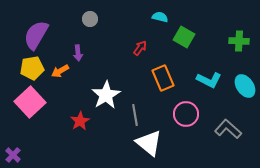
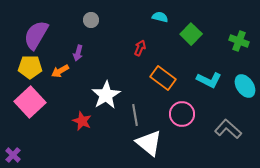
gray circle: moved 1 px right, 1 px down
green square: moved 7 px right, 3 px up; rotated 15 degrees clockwise
green cross: rotated 18 degrees clockwise
red arrow: rotated 14 degrees counterclockwise
purple arrow: rotated 21 degrees clockwise
yellow pentagon: moved 2 px left, 1 px up; rotated 10 degrees clockwise
orange rectangle: rotated 30 degrees counterclockwise
pink circle: moved 4 px left
red star: moved 2 px right; rotated 18 degrees counterclockwise
